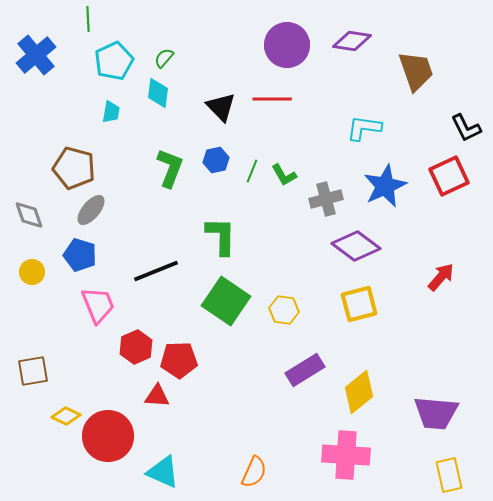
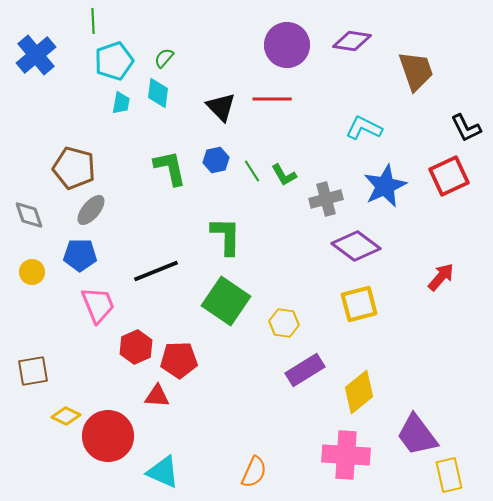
green line at (88, 19): moved 5 px right, 2 px down
cyan pentagon at (114, 61): rotated 6 degrees clockwise
cyan trapezoid at (111, 112): moved 10 px right, 9 px up
cyan L-shape at (364, 128): rotated 18 degrees clockwise
green L-shape at (170, 168): rotated 33 degrees counterclockwise
green line at (252, 171): rotated 55 degrees counterclockwise
green L-shape at (221, 236): moved 5 px right
blue pentagon at (80, 255): rotated 16 degrees counterclockwise
yellow hexagon at (284, 310): moved 13 px down
purple trapezoid at (436, 413): moved 19 px left, 22 px down; rotated 48 degrees clockwise
